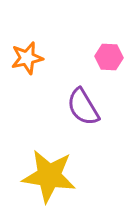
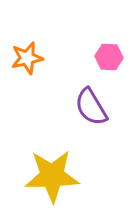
purple semicircle: moved 8 px right
yellow star: moved 3 px right; rotated 10 degrees counterclockwise
